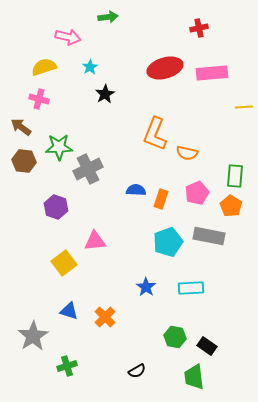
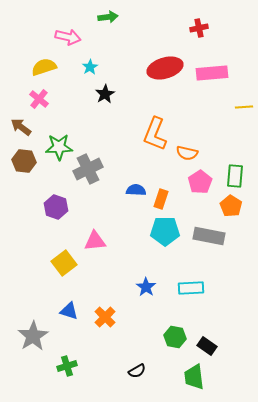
pink cross: rotated 24 degrees clockwise
pink pentagon: moved 3 px right, 11 px up; rotated 10 degrees counterclockwise
cyan pentagon: moved 3 px left, 11 px up; rotated 20 degrees clockwise
